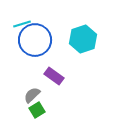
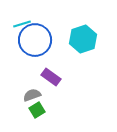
purple rectangle: moved 3 px left, 1 px down
gray semicircle: rotated 24 degrees clockwise
